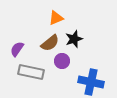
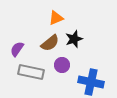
purple circle: moved 4 px down
